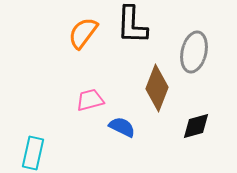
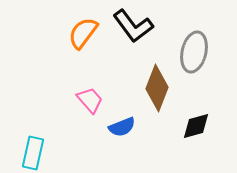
black L-shape: moved 1 px right, 1 px down; rotated 39 degrees counterclockwise
pink trapezoid: rotated 64 degrees clockwise
blue semicircle: rotated 132 degrees clockwise
